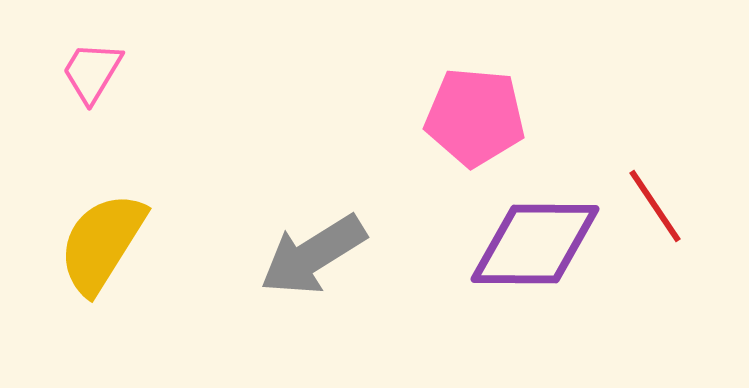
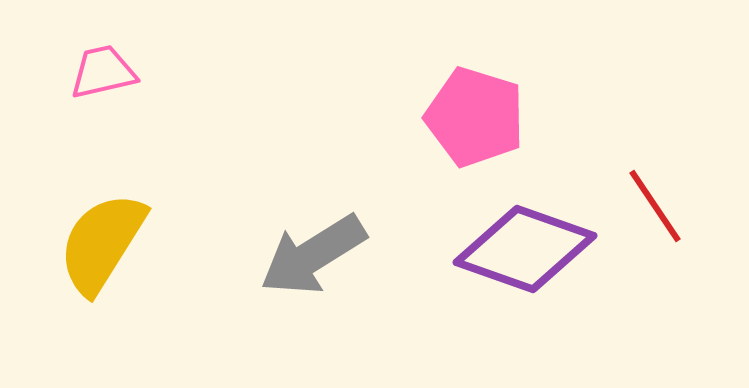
pink trapezoid: moved 11 px right; rotated 46 degrees clockwise
pink pentagon: rotated 12 degrees clockwise
purple diamond: moved 10 px left, 5 px down; rotated 19 degrees clockwise
